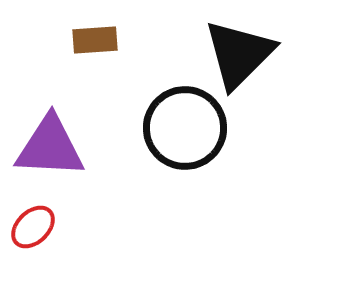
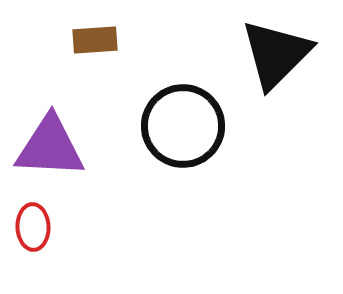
black triangle: moved 37 px right
black circle: moved 2 px left, 2 px up
red ellipse: rotated 48 degrees counterclockwise
